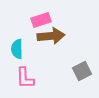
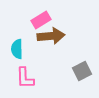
pink rectangle: rotated 12 degrees counterclockwise
